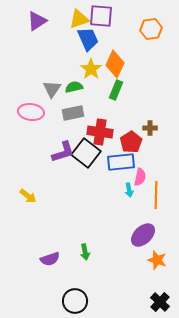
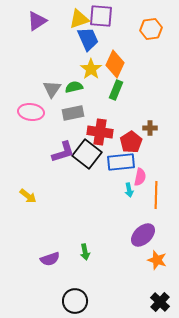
black square: moved 1 px right, 1 px down
